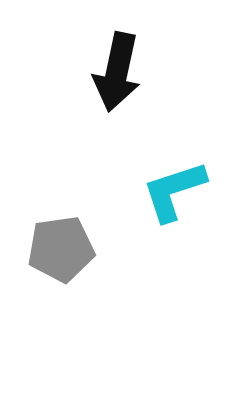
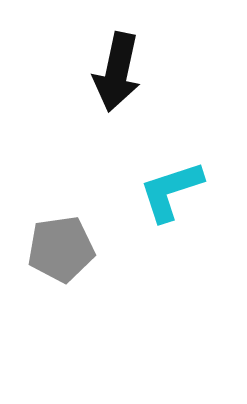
cyan L-shape: moved 3 px left
